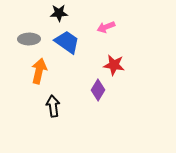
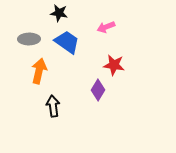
black star: rotated 12 degrees clockwise
